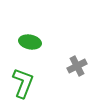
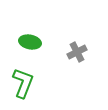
gray cross: moved 14 px up
